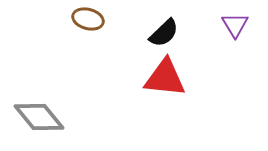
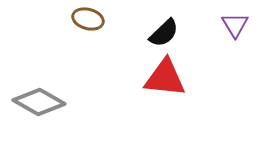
gray diamond: moved 15 px up; rotated 21 degrees counterclockwise
